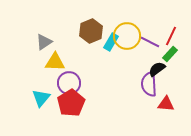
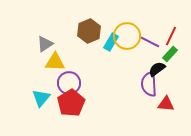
brown hexagon: moved 2 px left
gray triangle: moved 1 px right, 2 px down
